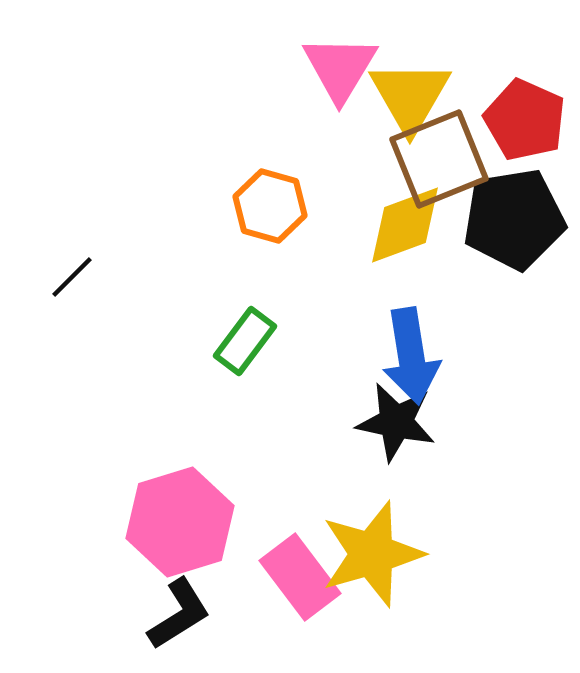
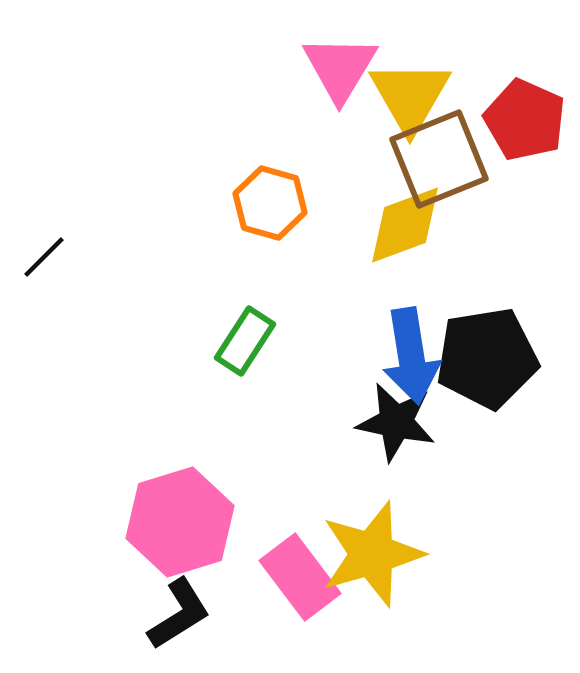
orange hexagon: moved 3 px up
black pentagon: moved 27 px left, 139 px down
black line: moved 28 px left, 20 px up
green rectangle: rotated 4 degrees counterclockwise
